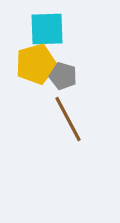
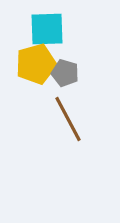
gray pentagon: moved 2 px right, 3 px up
